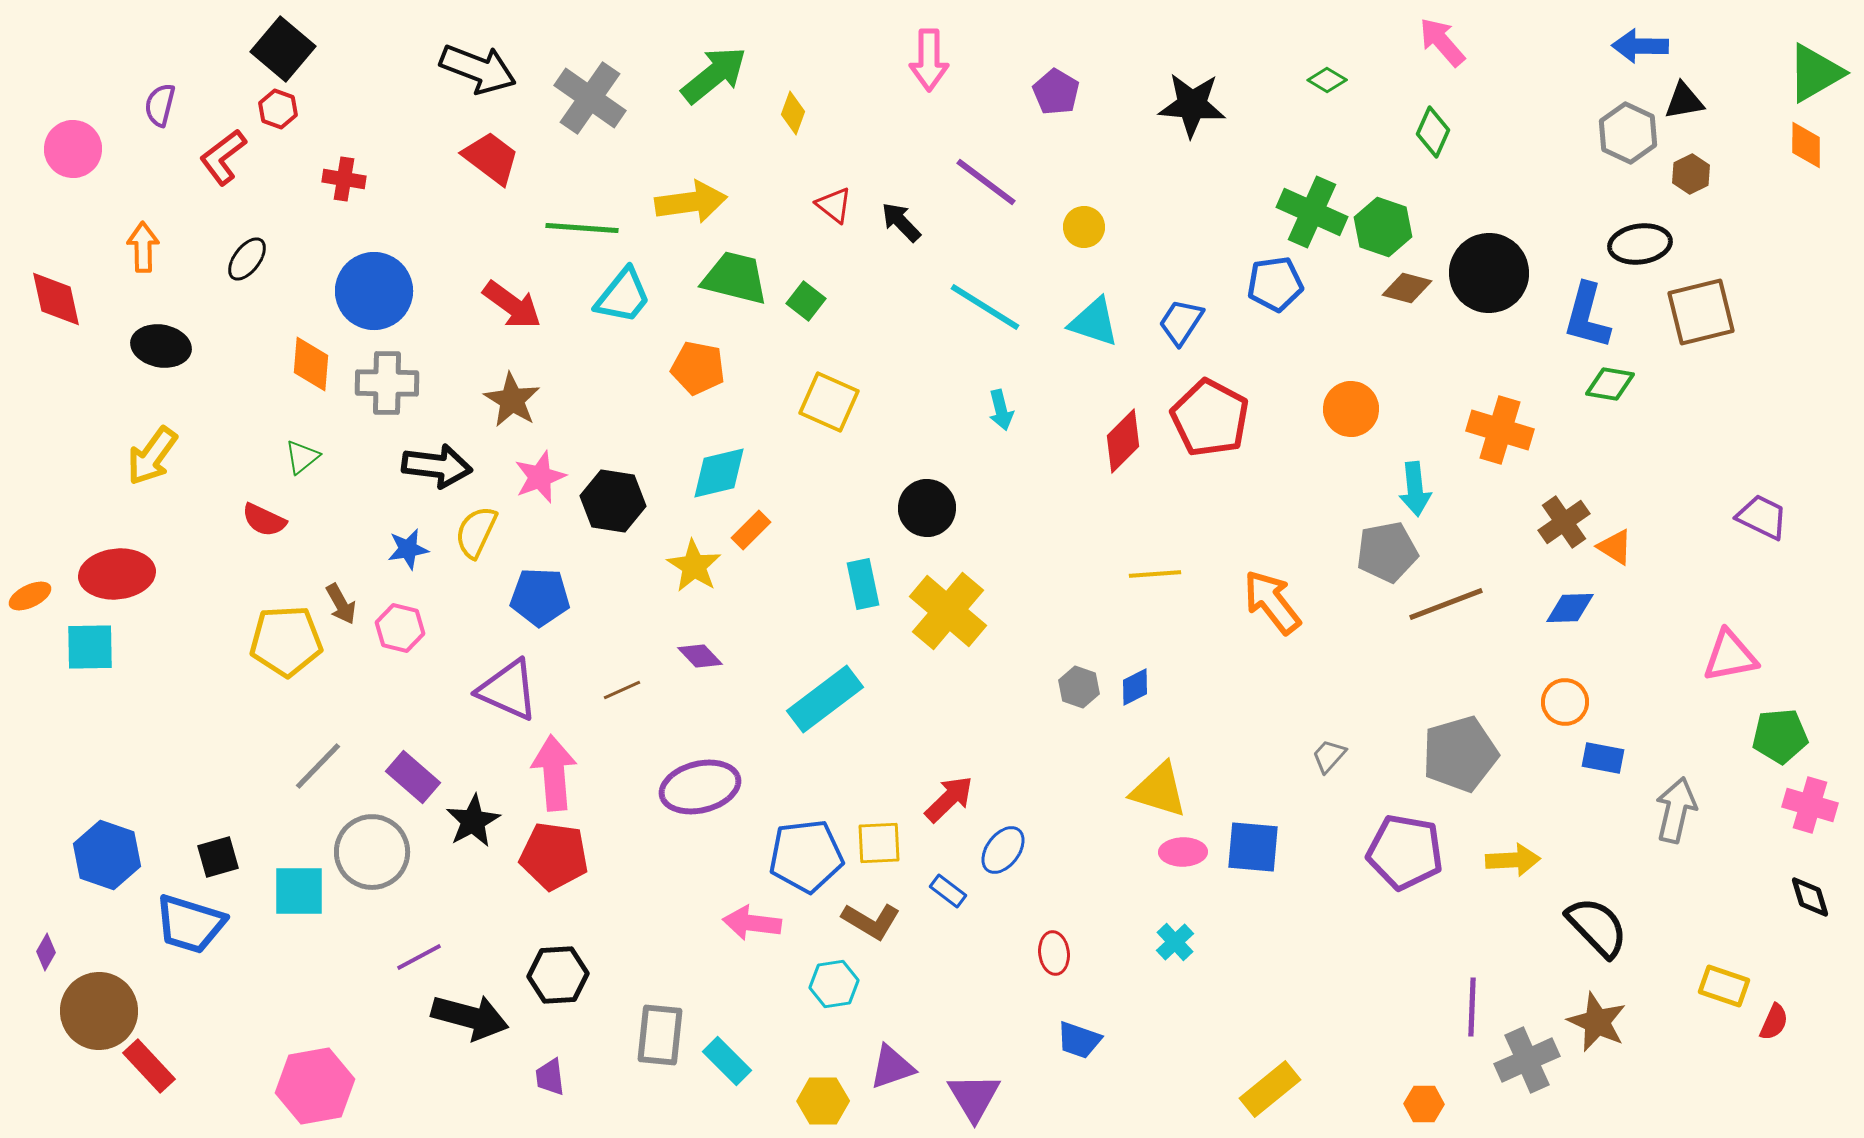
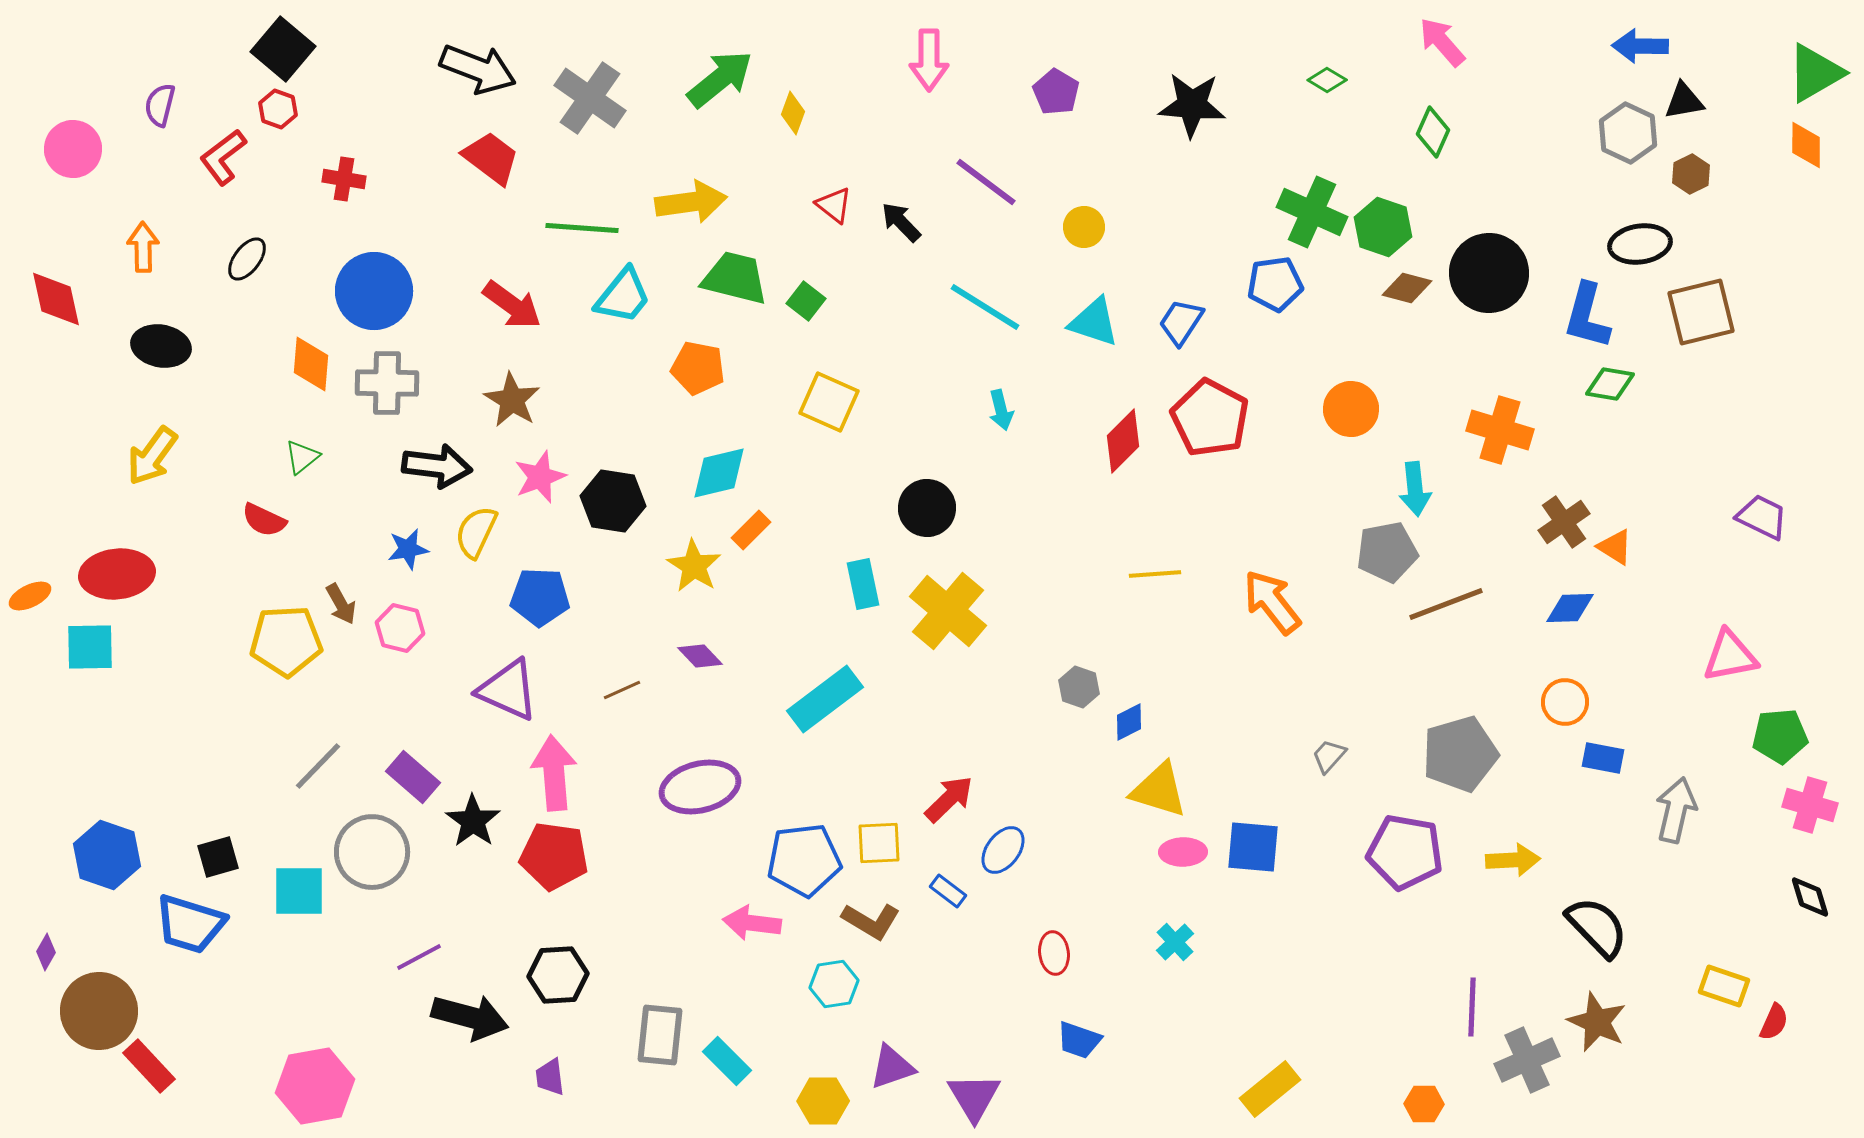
green arrow at (714, 75): moved 6 px right, 4 px down
blue diamond at (1135, 687): moved 6 px left, 35 px down
black star at (473, 821): rotated 8 degrees counterclockwise
blue pentagon at (806, 856): moved 2 px left, 4 px down
